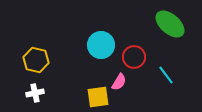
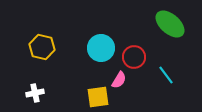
cyan circle: moved 3 px down
yellow hexagon: moved 6 px right, 13 px up
pink semicircle: moved 2 px up
